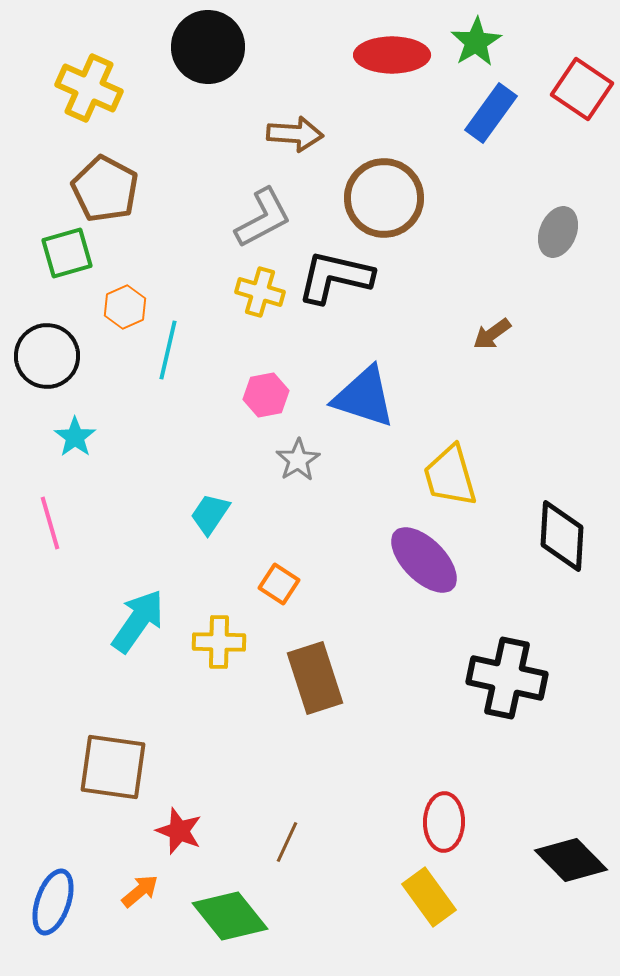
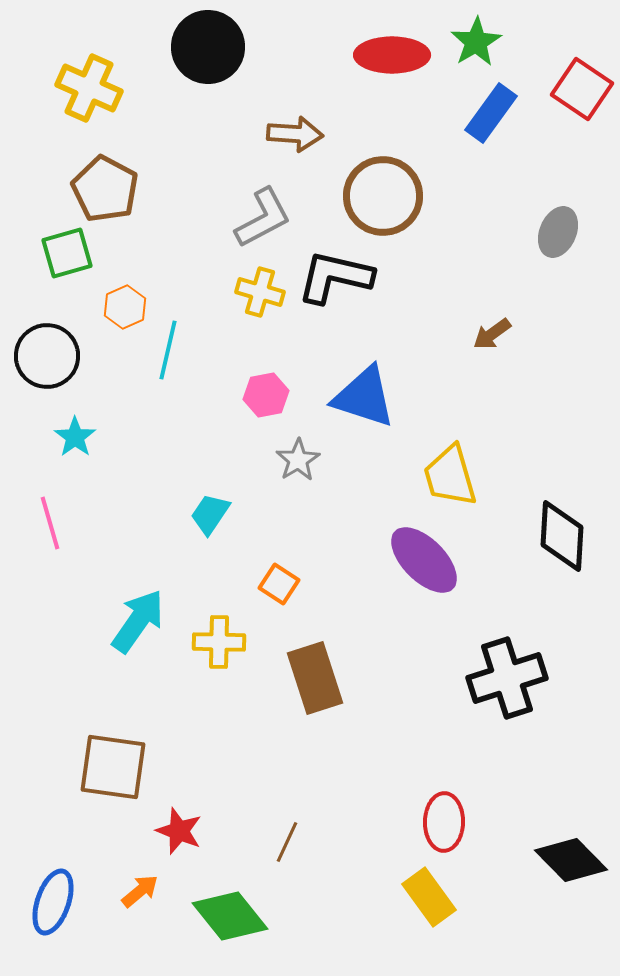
brown circle at (384, 198): moved 1 px left, 2 px up
black cross at (507, 678): rotated 30 degrees counterclockwise
